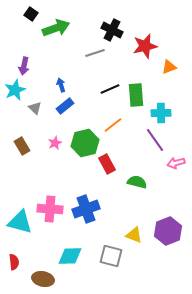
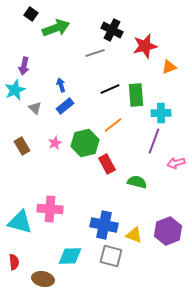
purple line: moved 1 px left, 1 px down; rotated 55 degrees clockwise
blue cross: moved 18 px right, 16 px down; rotated 32 degrees clockwise
